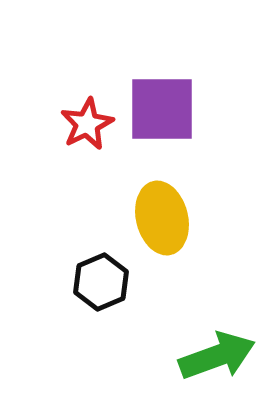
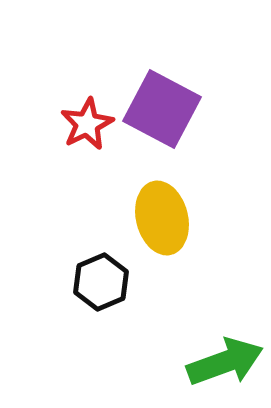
purple square: rotated 28 degrees clockwise
green arrow: moved 8 px right, 6 px down
